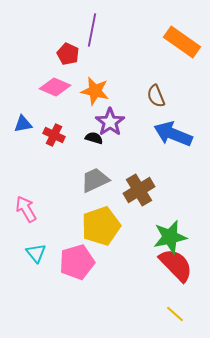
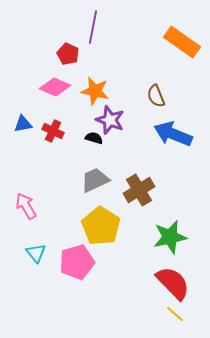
purple line: moved 1 px right, 3 px up
purple star: moved 2 px up; rotated 16 degrees counterclockwise
red cross: moved 1 px left, 4 px up
pink arrow: moved 3 px up
yellow pentagon: rotated 21 degrees counterclockwise
red semicircle: moved 3 px left, 18 px down
